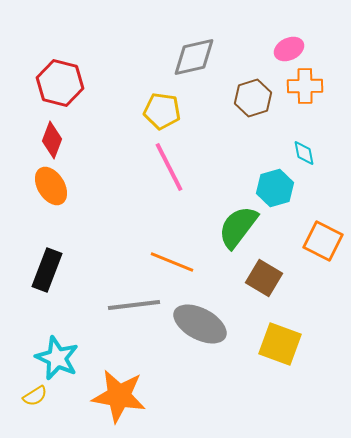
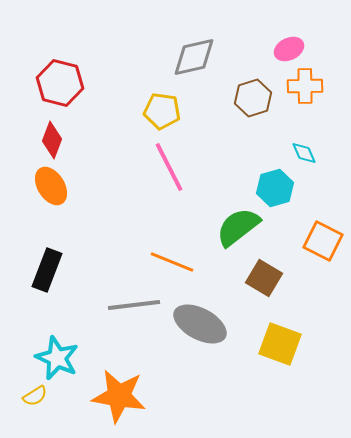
cyan diamond: rotated 12 degrees counterclockwise
green semicircle: rotated 15 degrees clockwise
